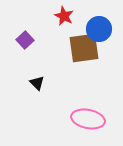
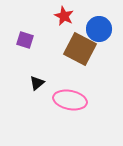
purple square: rotated 30 degrees counterclockwise
brown square: moved 4 px left, 1 px down; rotated 36 degrees clockwise
black triangle: rotated 35 degrees clockwise
pink ellipse: moved 18 px left, 19 px up
